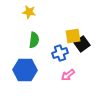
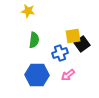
yellow star: moved 1 px left, 1 px up
blue hexagon: moved 12 px right, 5 px down
